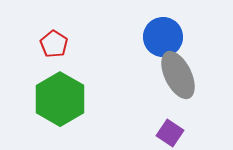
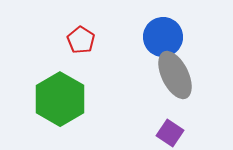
red pentagon: moved 27 px right, 4 px up
gray ellipse: moved 3 px left
